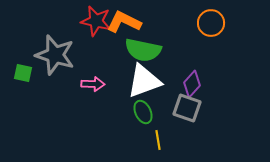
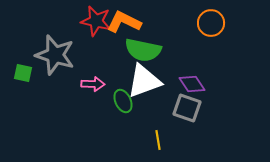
purple diamond: rotated 76 degrees counterclockwise
green ellipse: moved 20 px left, 11 px up
